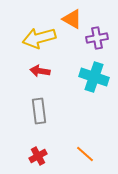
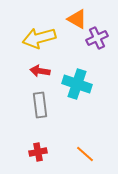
orange triangle: moved 5 px right
purple cross: rotated 15 degrees counterclockwise
cyan cross: moved 17 px left, 7 px down
gray rectangle: moved 1 px right, 6 px up
red cross: moved 4 px up; rotated 18 degrees clockwise
